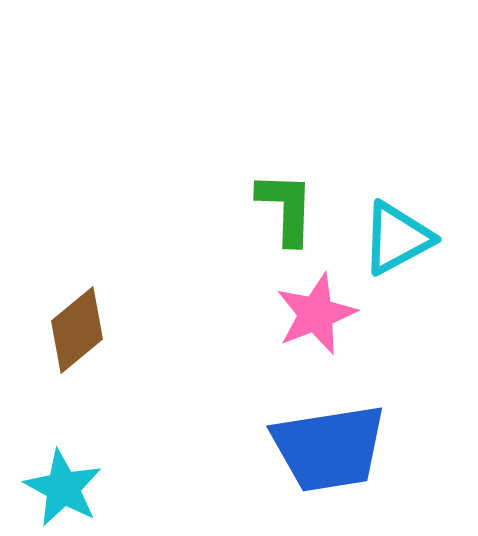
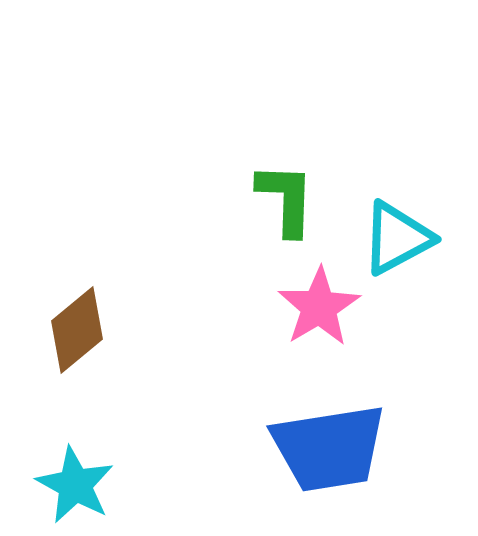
green L-shape: moved 9 px up
pink star: moved 3 px right, 7 px up; rotated 10 degrees counterclockwise
cyan star: moved 12 px right, 3 px up
